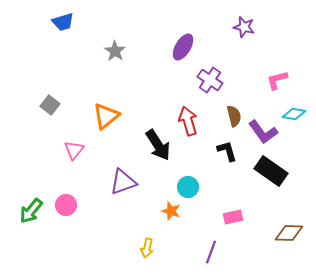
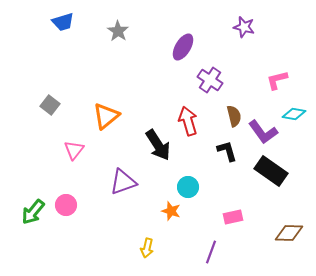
gray star: moved 3 px right, 20 px up
green arrow: moved 2 px right, 1 px down
